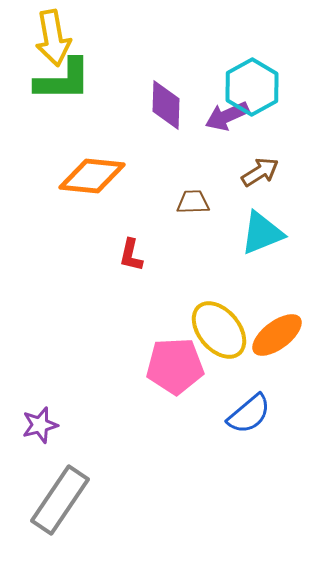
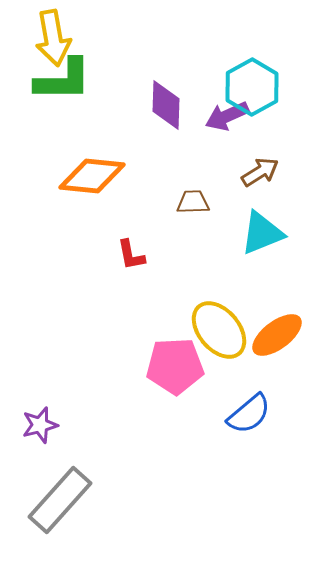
red L-shape: rotated 24 degrees counterclockwise
gray rectangle: rotated 8 degrees clockwise
